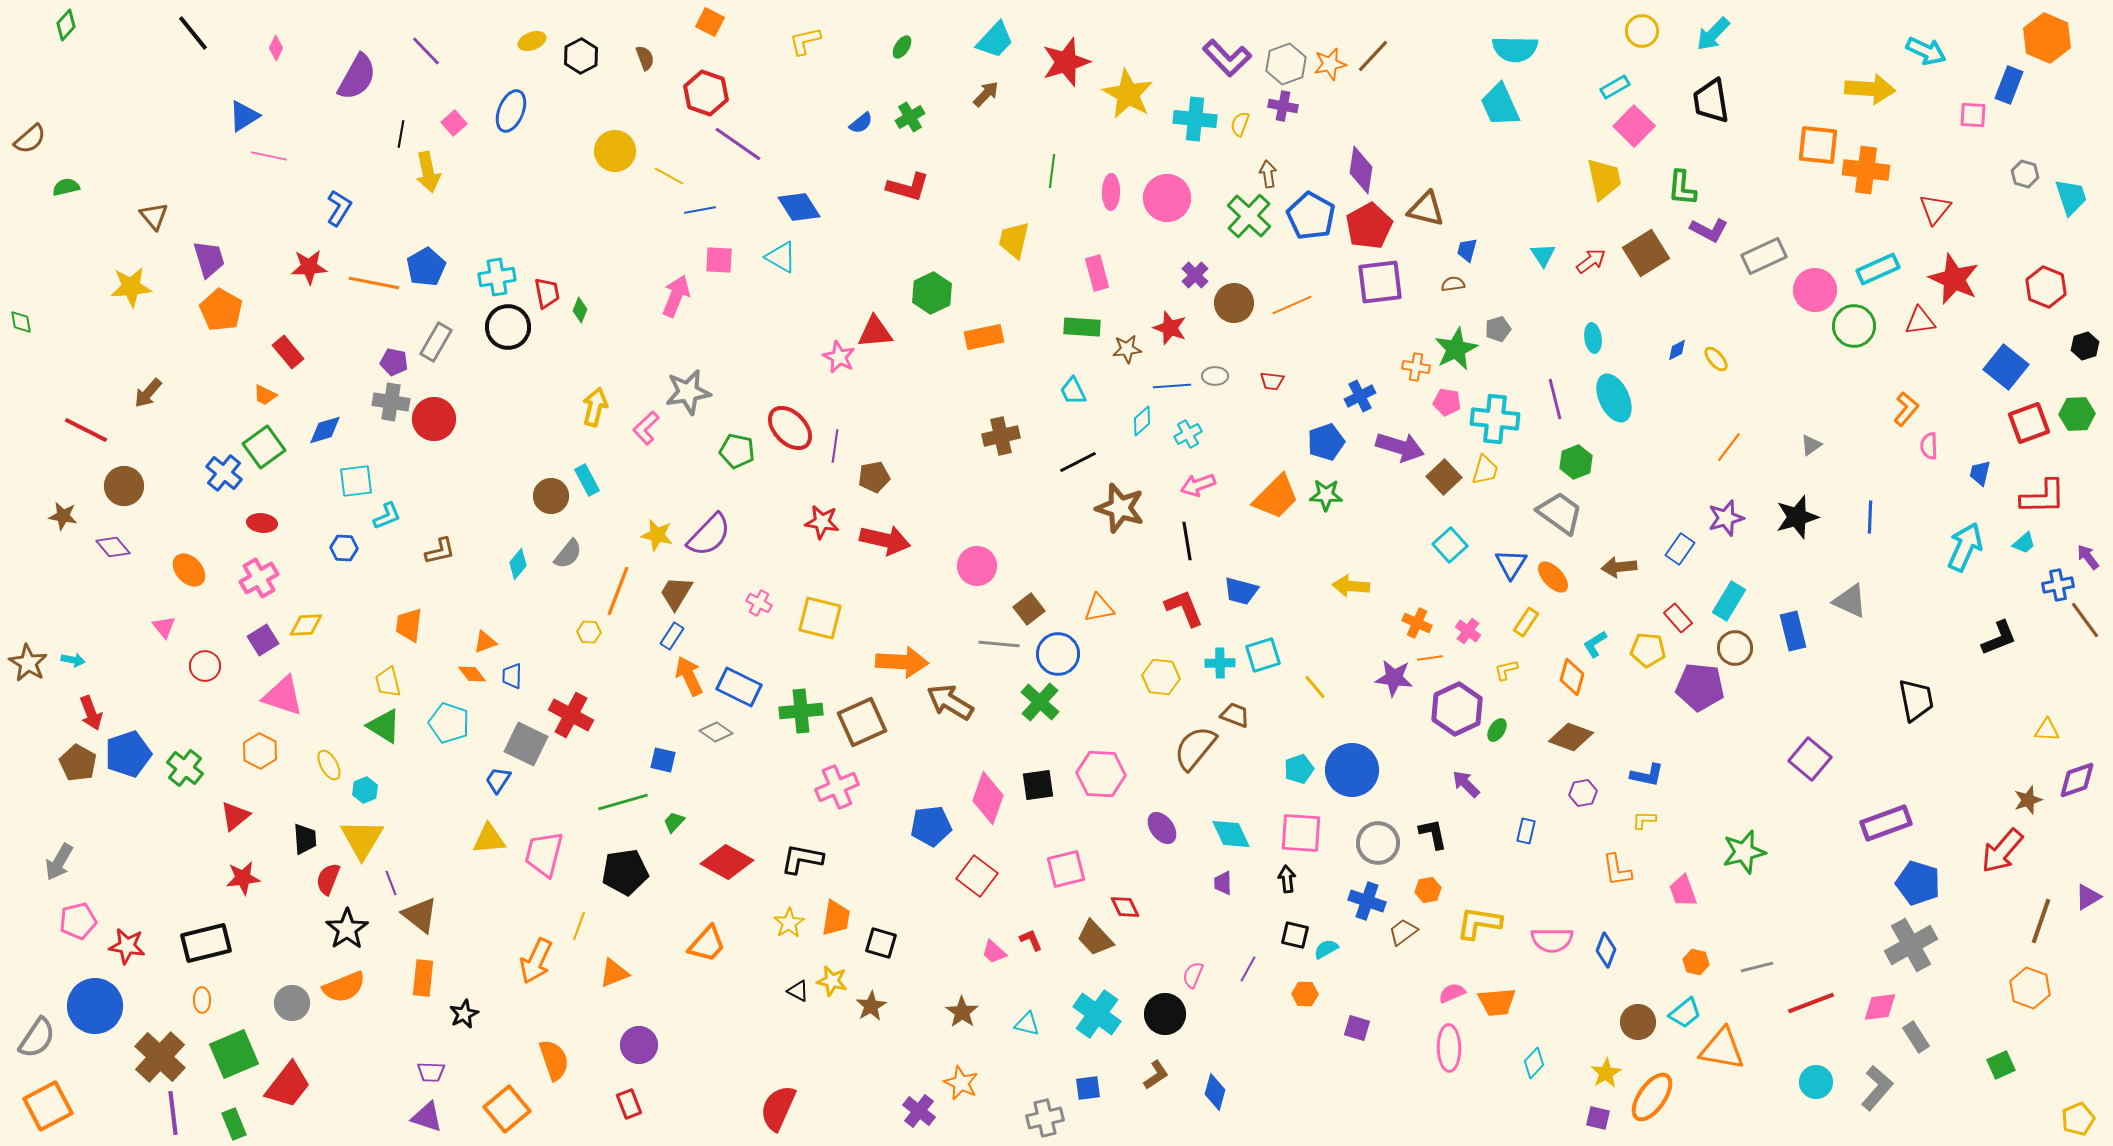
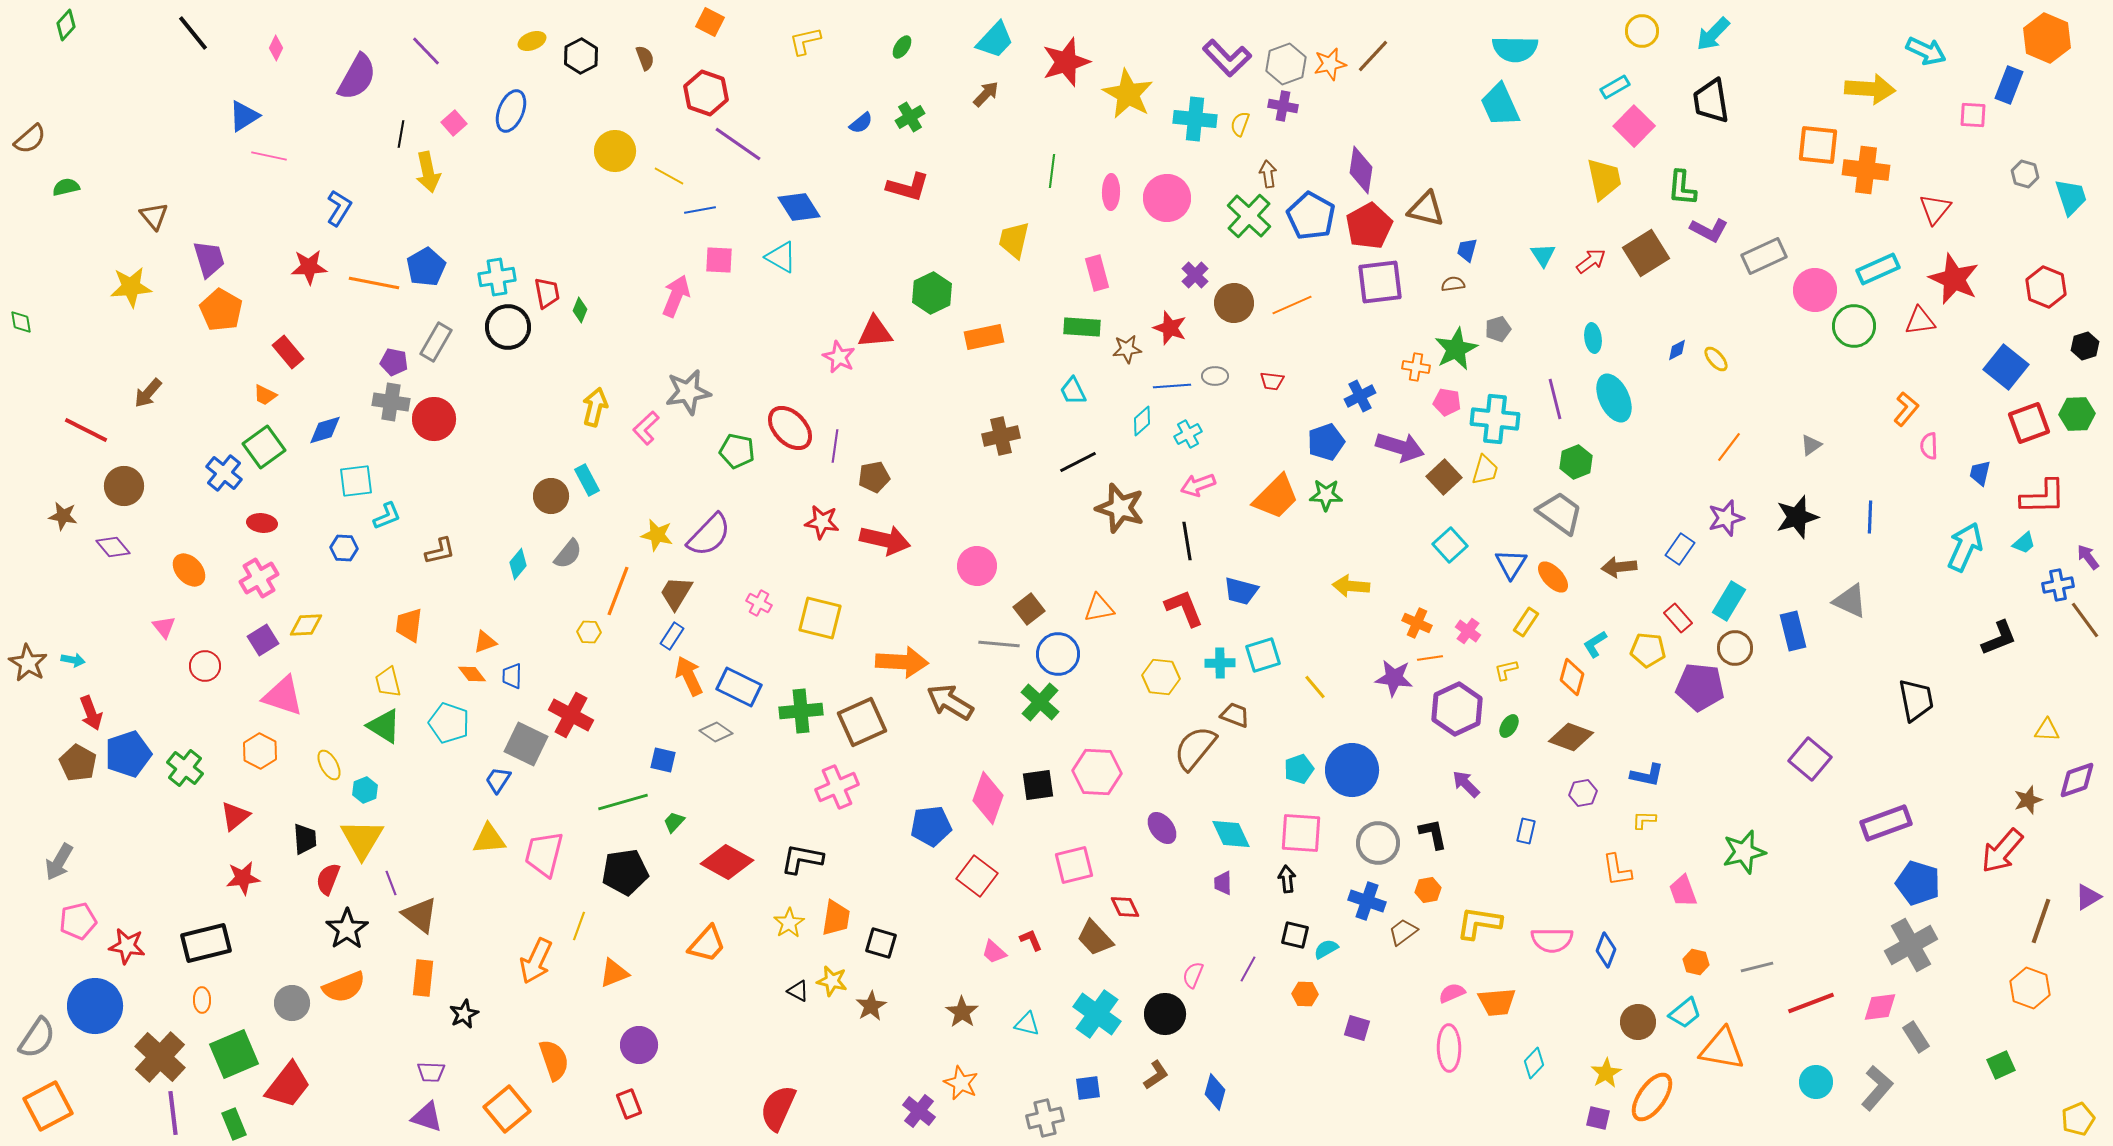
green ellipse at (1497, 730): moved 12 px right, 4 px up
pink hexagon at (1101, 774): moved 4 px left, 2 px up
pink square at (1066, 869): moved 8 px right, 4 px up
